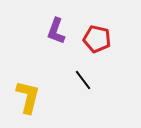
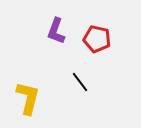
black line: moved 3 px left, 2 px down
yellow L-shape: moved 1 px down
